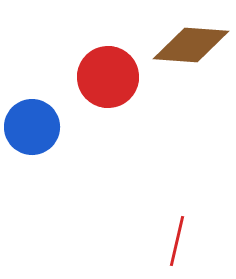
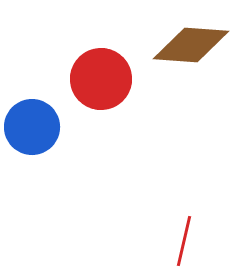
red circle: moved 7 px left, 2 px down
red line: moved 7 px right
